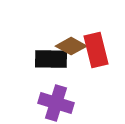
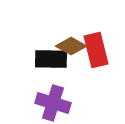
purple cross: moved 3 px left
